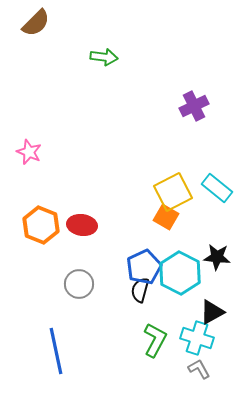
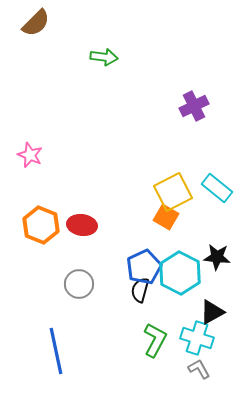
pink star: moved 1 px right, 3 px down
